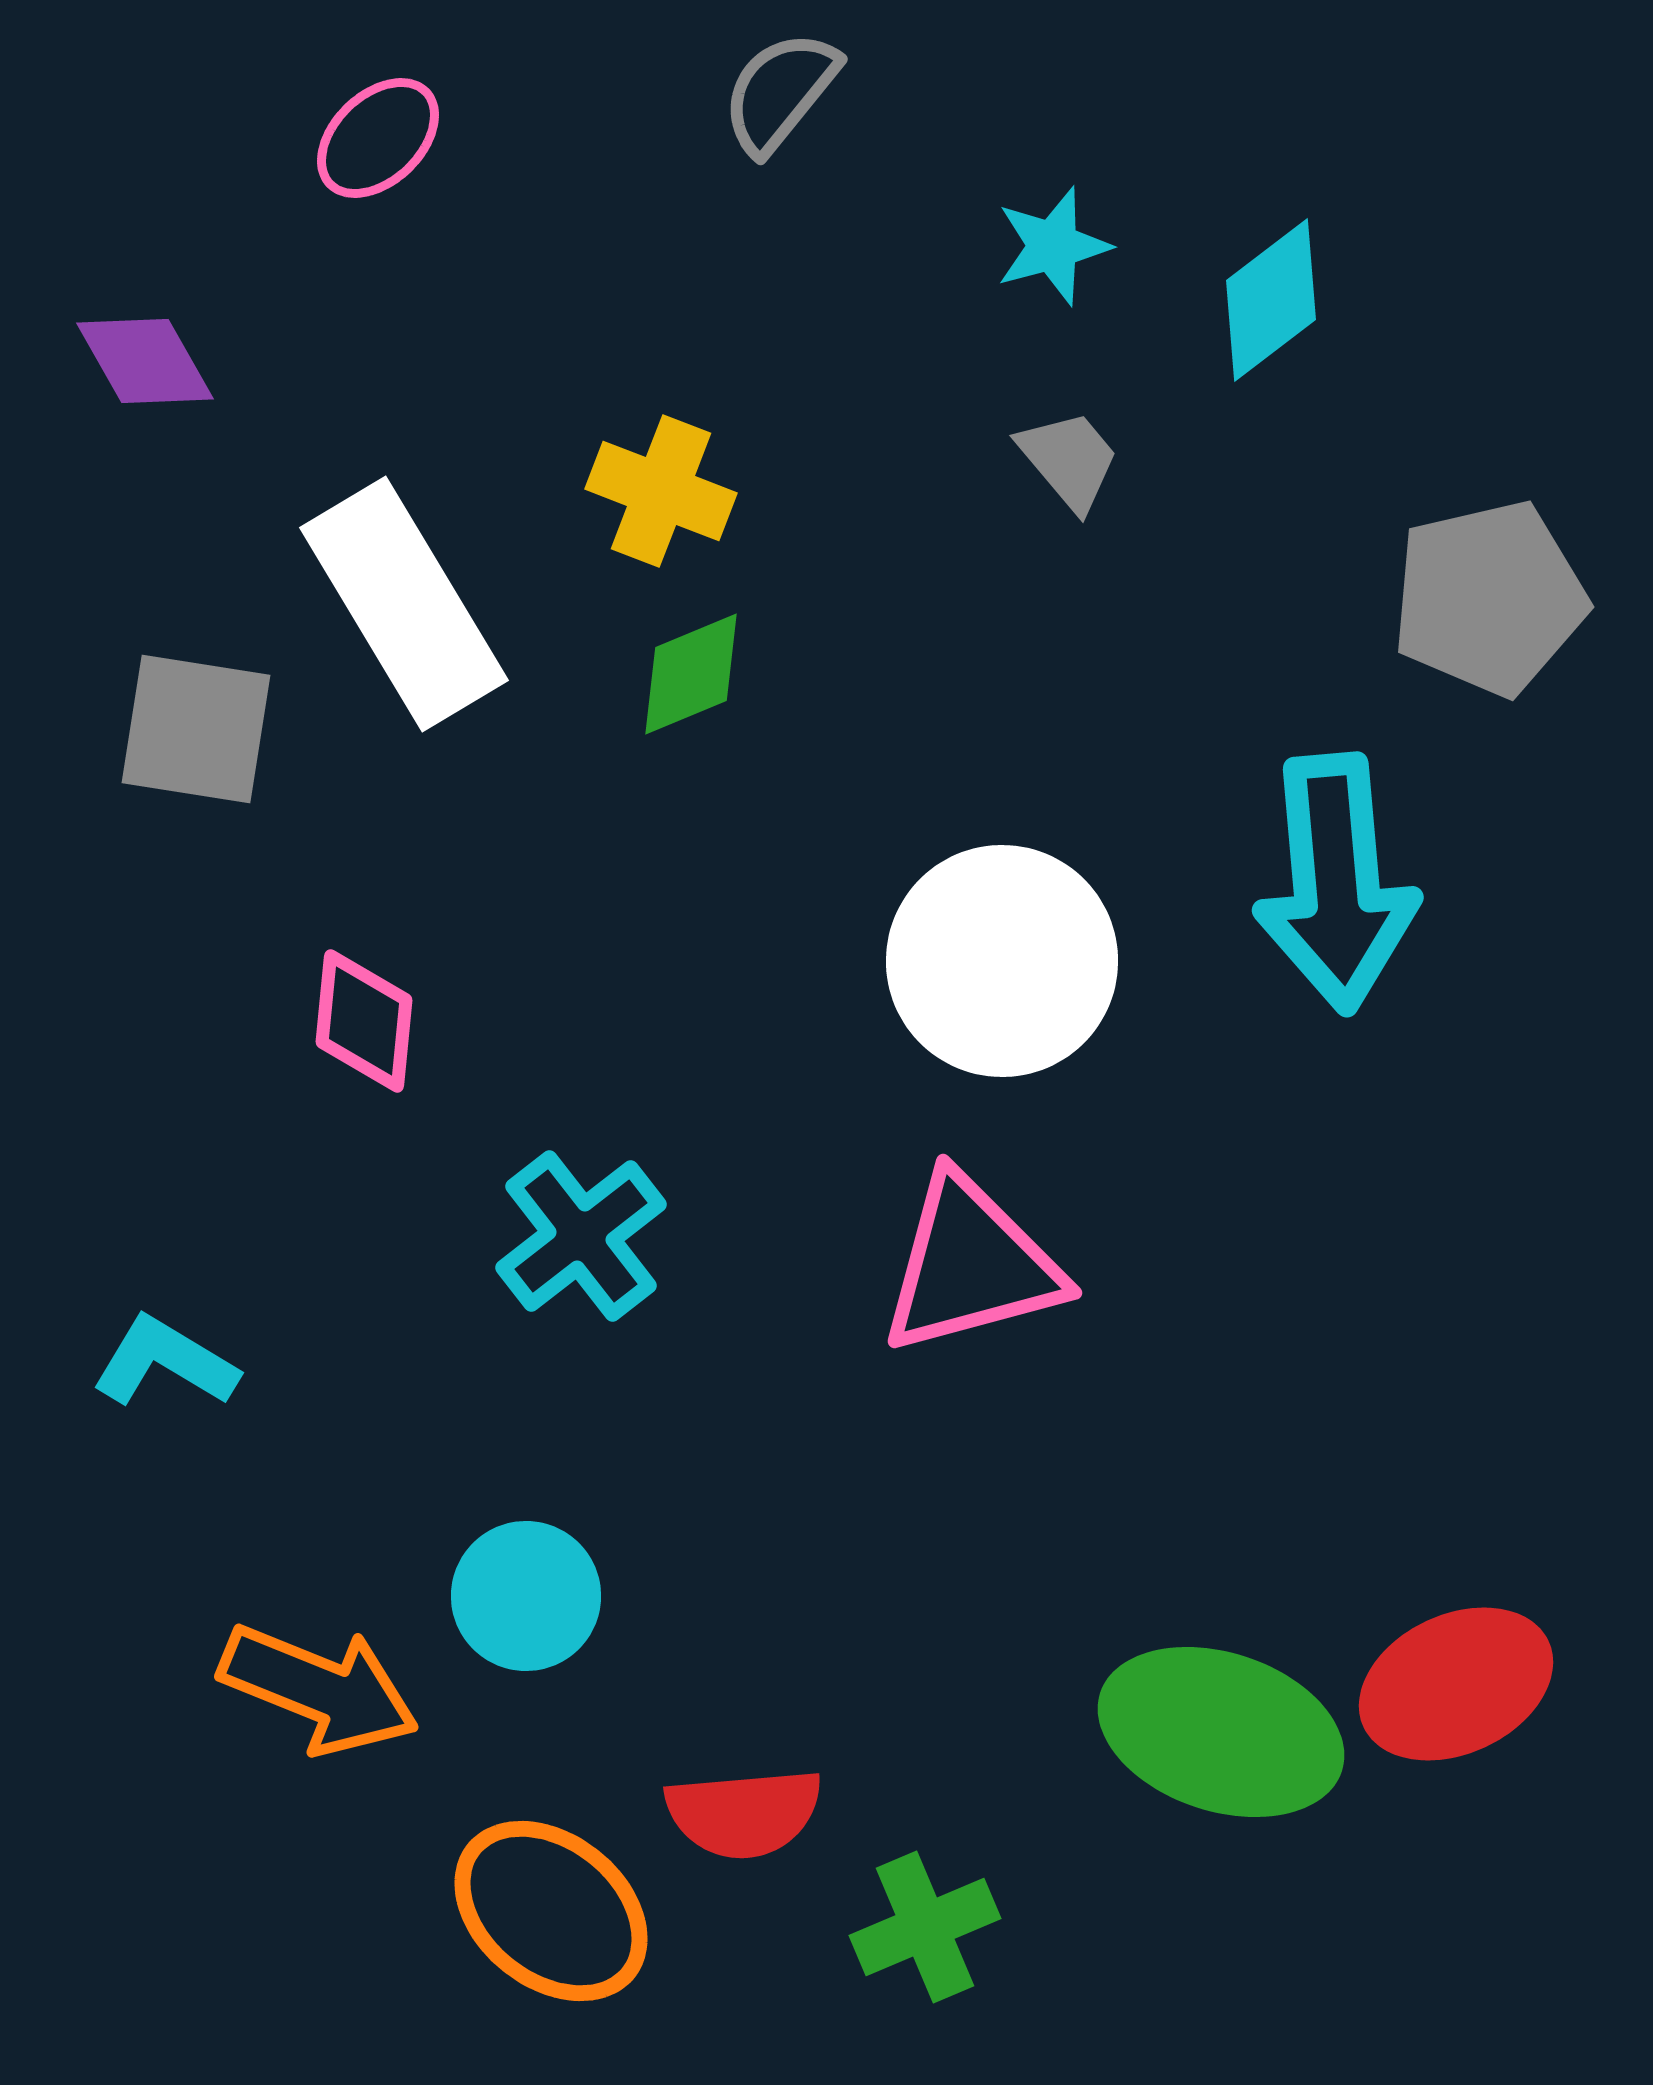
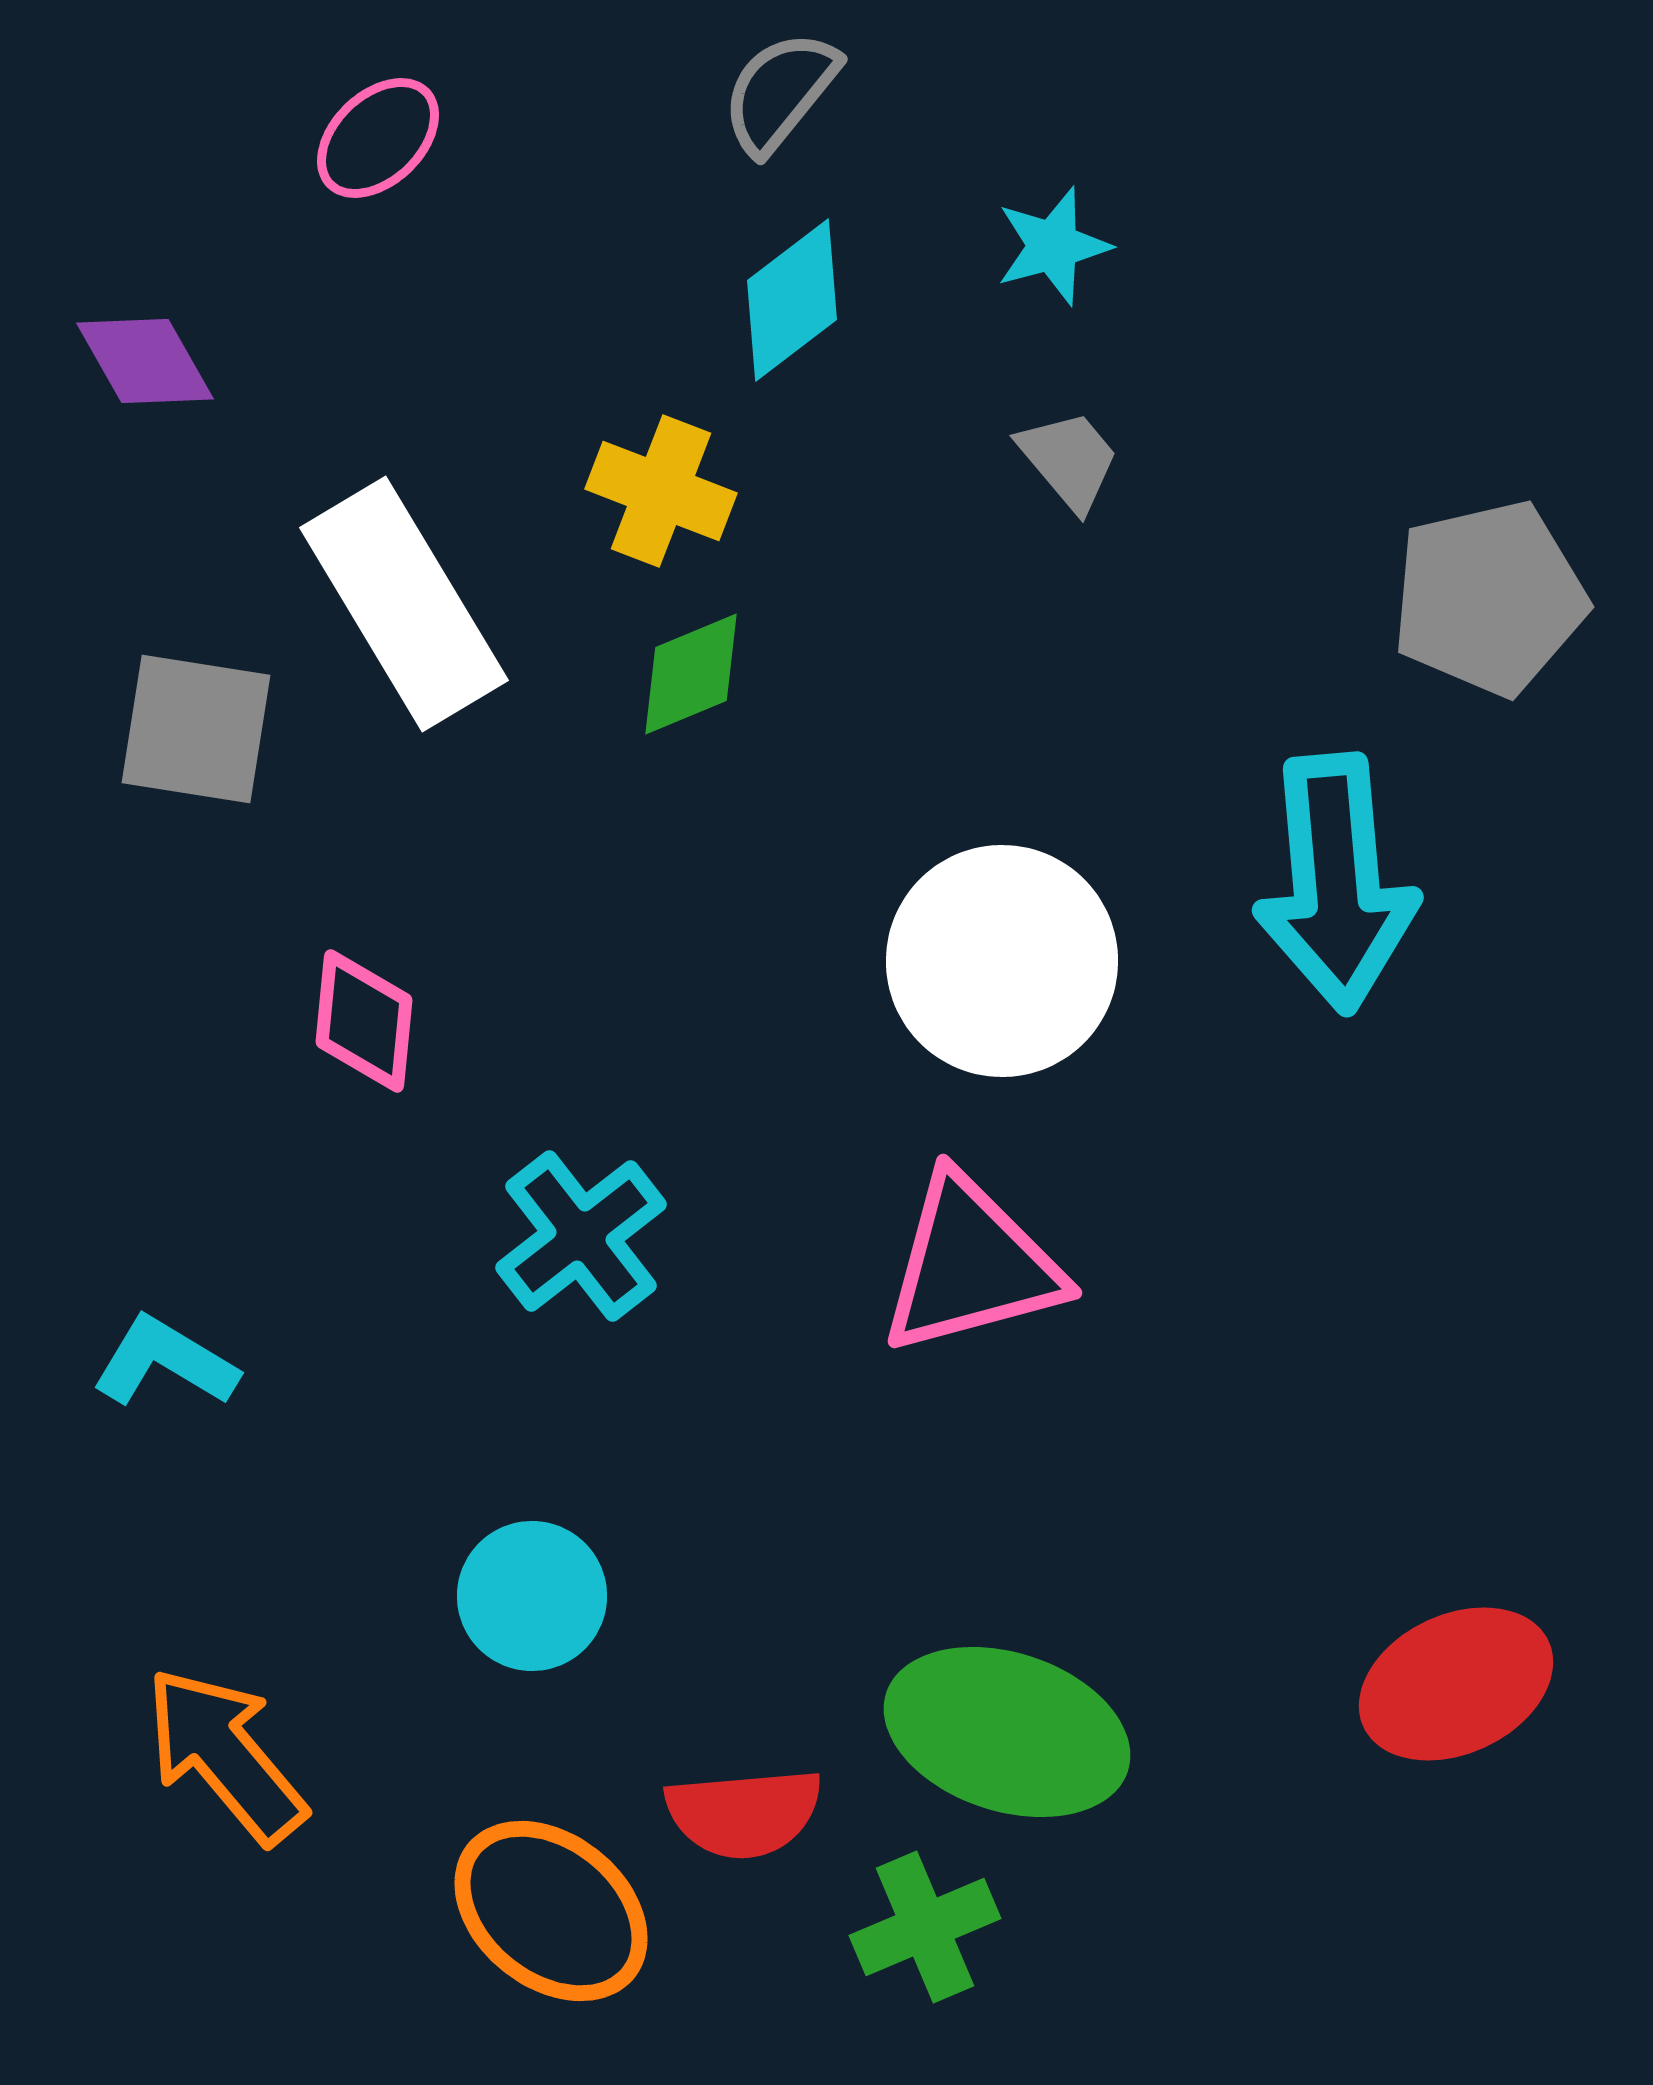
cyan diamond: moved 479 px left
cyan circle: moved 6 px right
orange arrow: moved 94 px left, 66 px down; rotated 152 degrees counterclockwise
green ellipse: moved 214 px left
